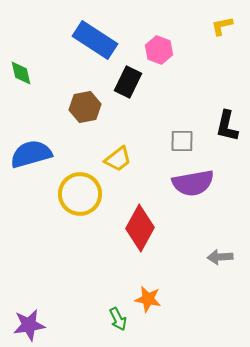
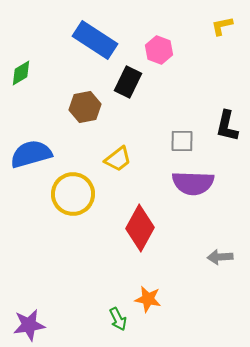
green diamond: rotated 72 degrees clockwise
purple semicircle: rotated 12 degrees clockwise
yellow circle: moved 7 px left
